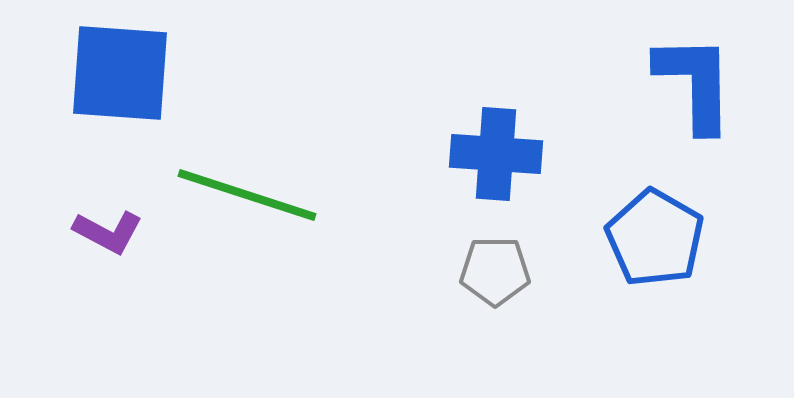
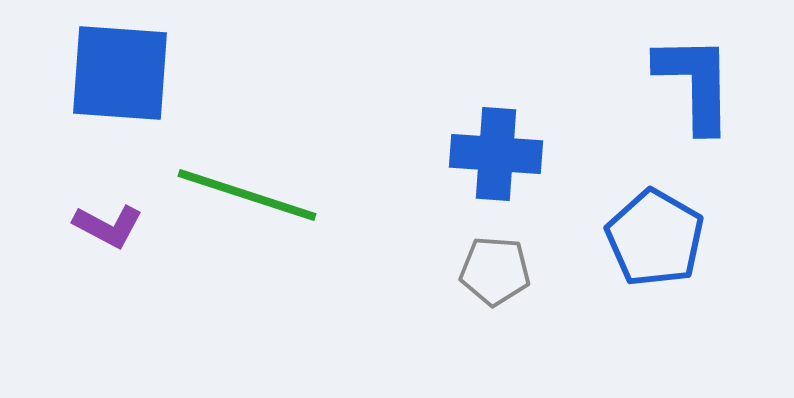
purple L-shape: moved 6 px up
gray pentagon: rotated 4 degrees clockwise
